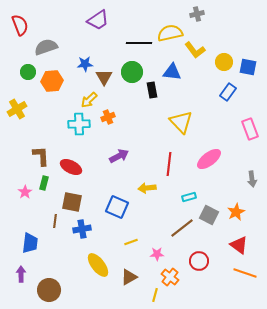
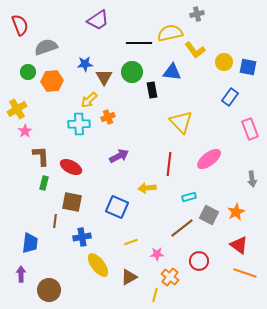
blue rectangle at (228, 92): moved 2 px right, 5 px down
pink star at (25, 192): moved 61 px up
blue cross at (82, 229): moved 8 px down
